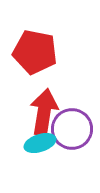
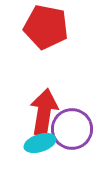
red pentagon: moved 11 px right, 25 px up
